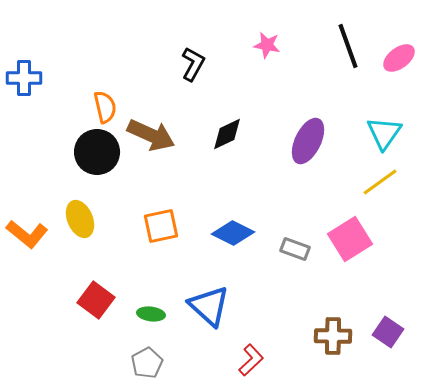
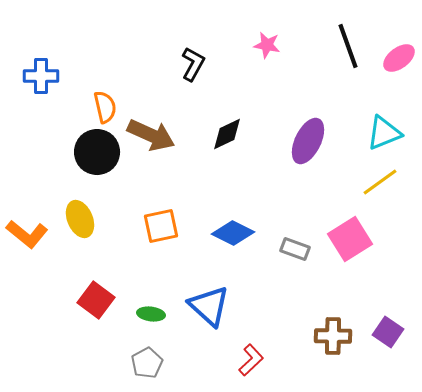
blue cross: moved 17 px right, 2 px up
cyan triangle: rotated 33 degrees clockwise
